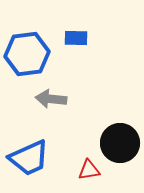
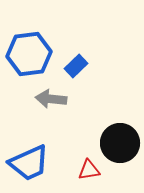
blue rectangle: moved 28 px down; rotated 45 degrees counterclockwise
blue hexagon: moved 2 px right
blue trapezoid: moved 5 px down
